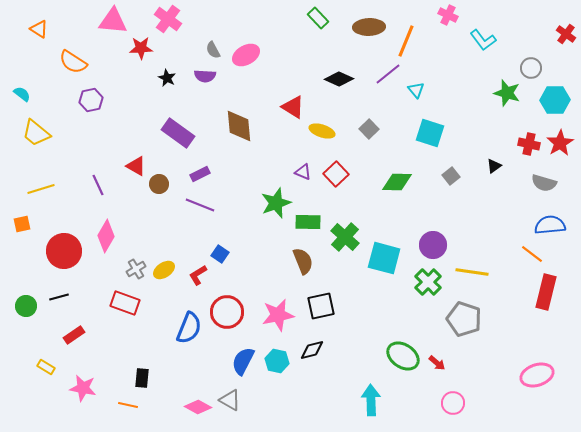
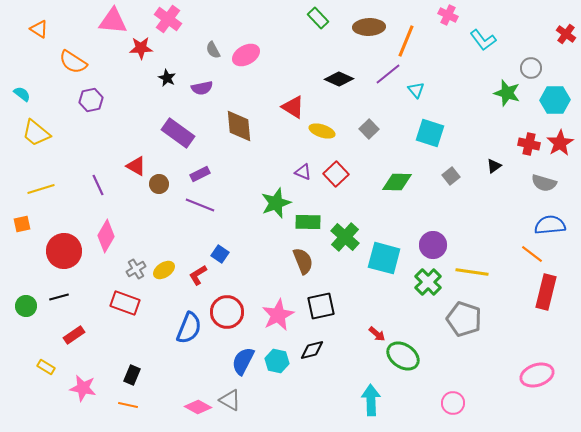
purple semicircle at (205, 76): moved 3 px left, 12 px down; rotated 15 degrees counterclockwise
pink star at (278, 315): rotated 16 degrees counterclockwise
red arrow at (437, 363): moved 60 px left, 29 px up
black rectangle at (142, 378): moved 10 px left, 3 px up; rotated 18 degrees clockwise
